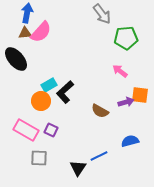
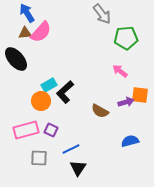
blue arrow: rotated 42 degrees counterclockwise
pink rectangle: rotated 45 degrees counterclockwise
blue line: moved 28 px left, 7 px up
